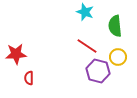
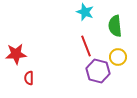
red line: moved 1 px left; rotated 35 degrees clockwise
